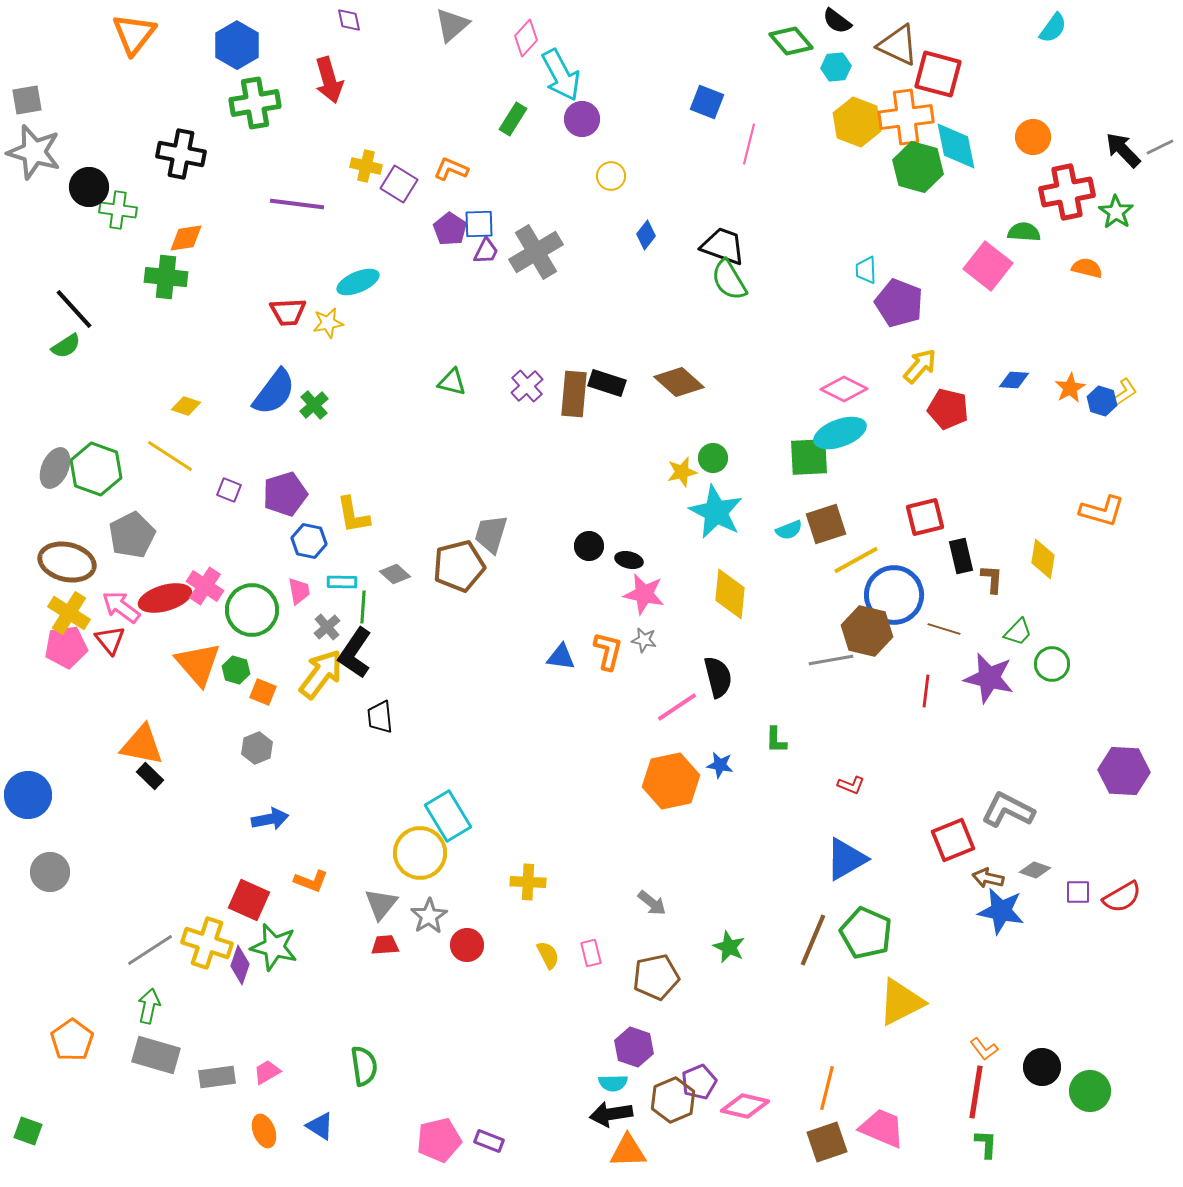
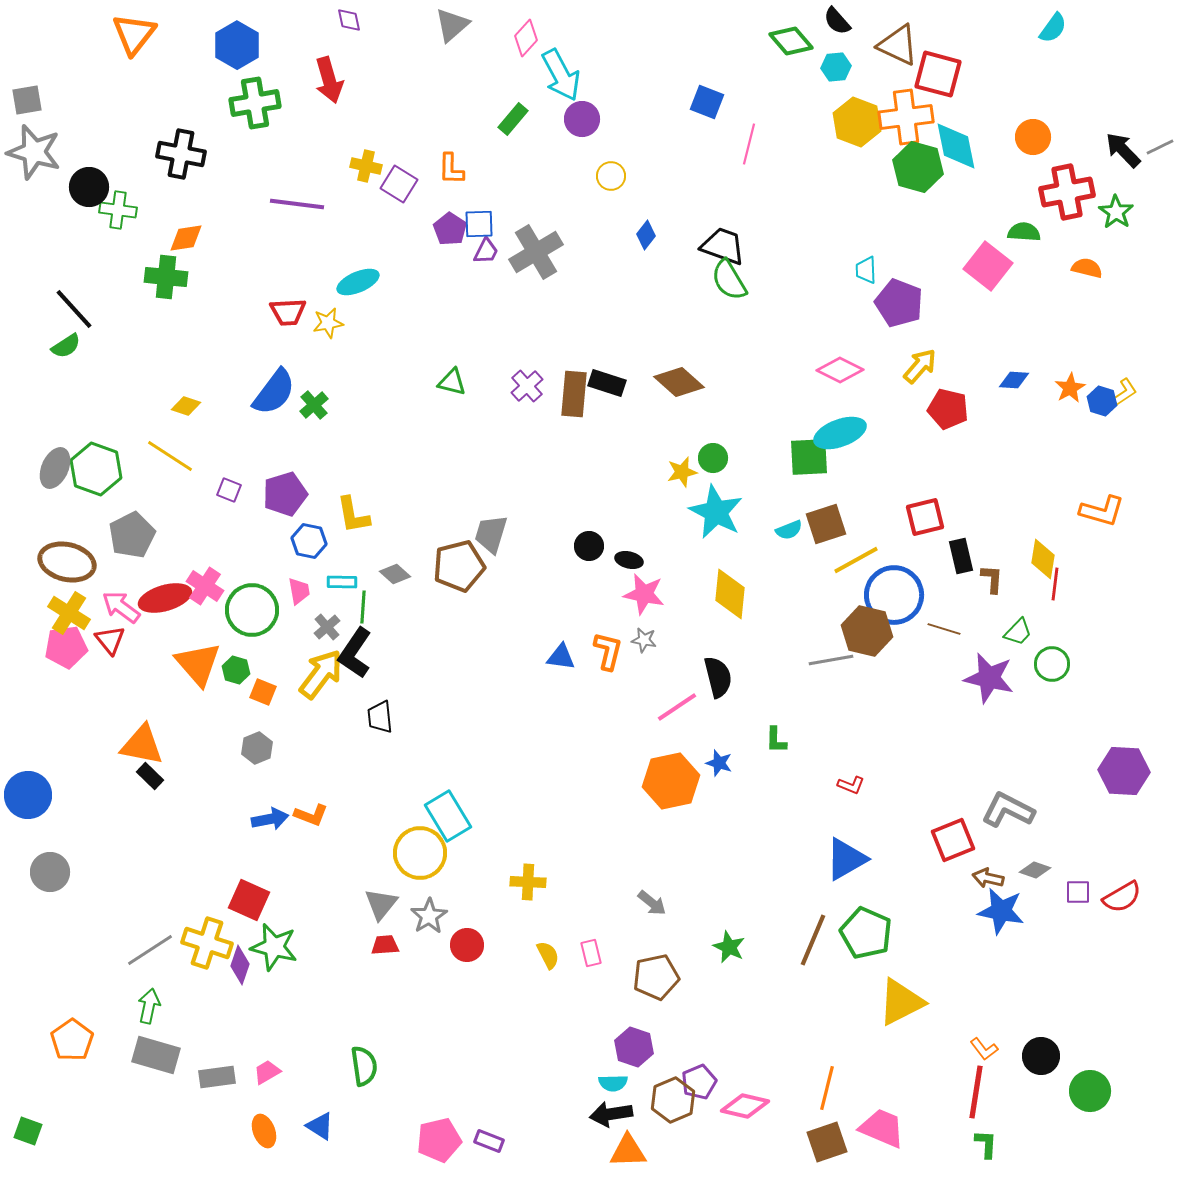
black semicircle at (837, 21): rotated 12 degrees clockwise
green rectangle at (513, 119): rotated 8 degrees clockwise
orange L-shape at (451, 169): rotated 112 degrees counterclockwise
pink diamond at (844, 389): moved 4 px left, 19 px up
red line at (926, 691): moved 129 px right, 107 px up
blue star at (720, 765): moved 1 px left, 2 px up; rotated 8 degrees clockwise
orange L-shape at (311, 881): moved 66 px up
black circle at (1042, 1067): moved 1 px left, 11 px up
